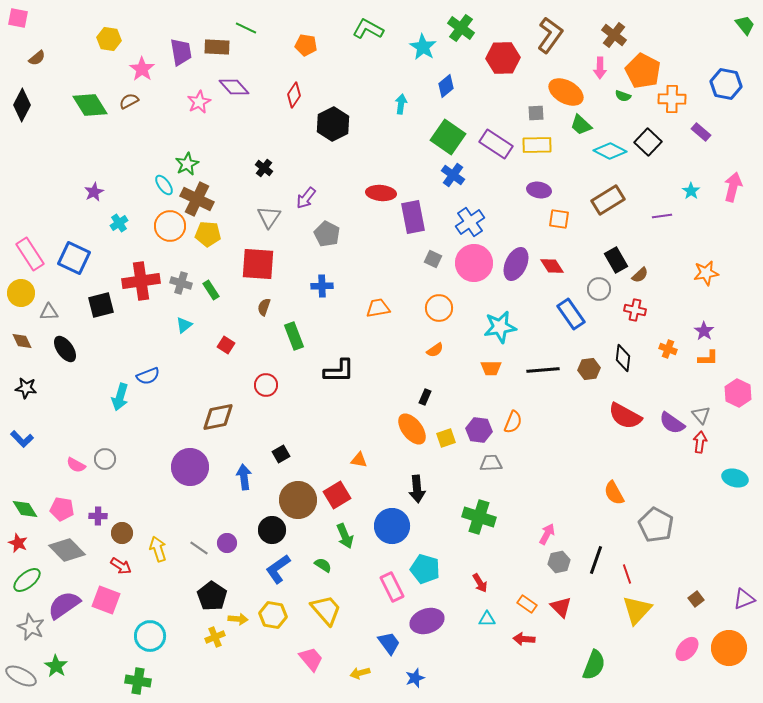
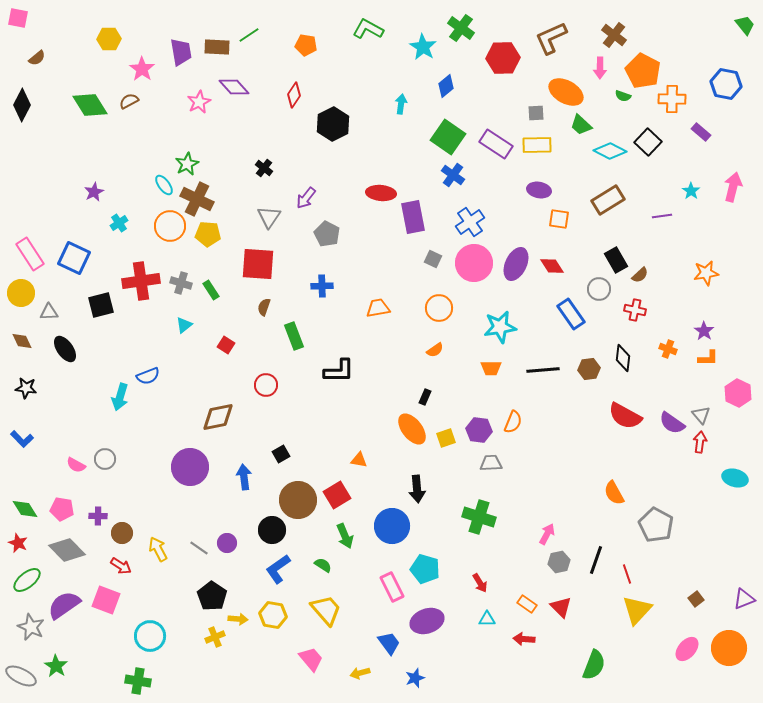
green line at (246, 28): moved 3 px right, 7 px down; rotated 60 degrees counterclockwise
brown L-shape at (550, 35): moved 1 px right, 3 px down; rotated 150 degrees counterclockwise
yellow hexagon at (109, 39): rotated 10 degrees counterclockwise
yellow arrow at (158, 549): rotated 10 degrees counterclockwise
